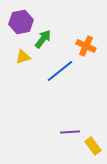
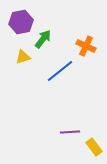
yellow rectangle: moved 1 px right, 1 px down
